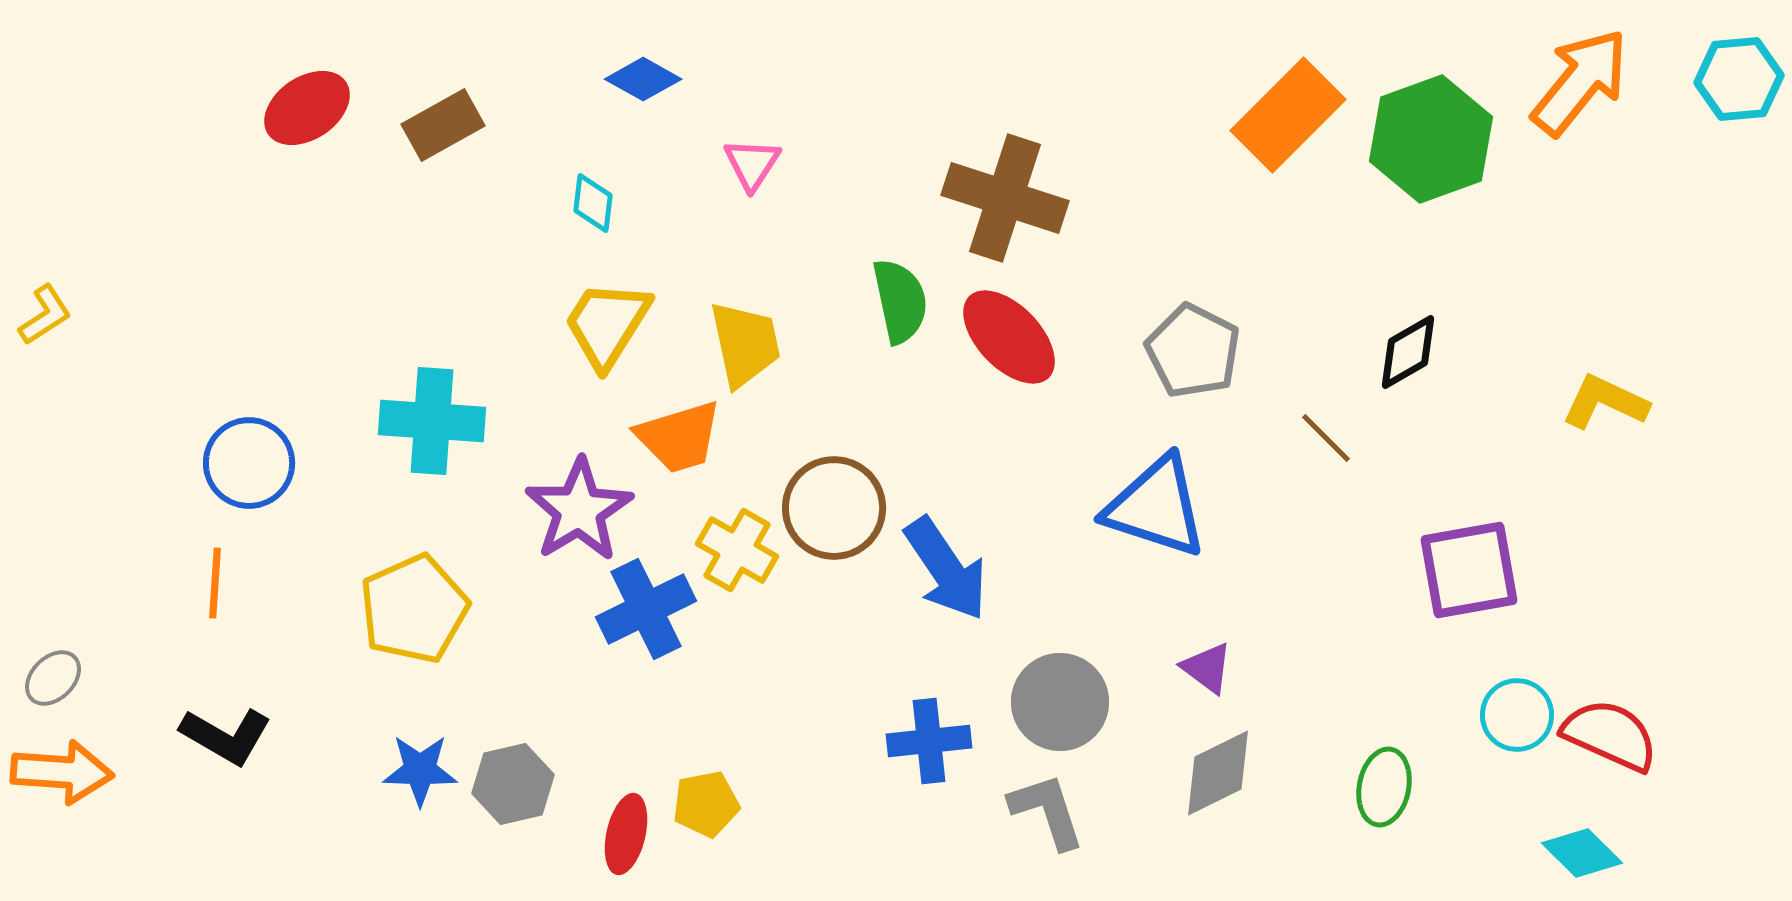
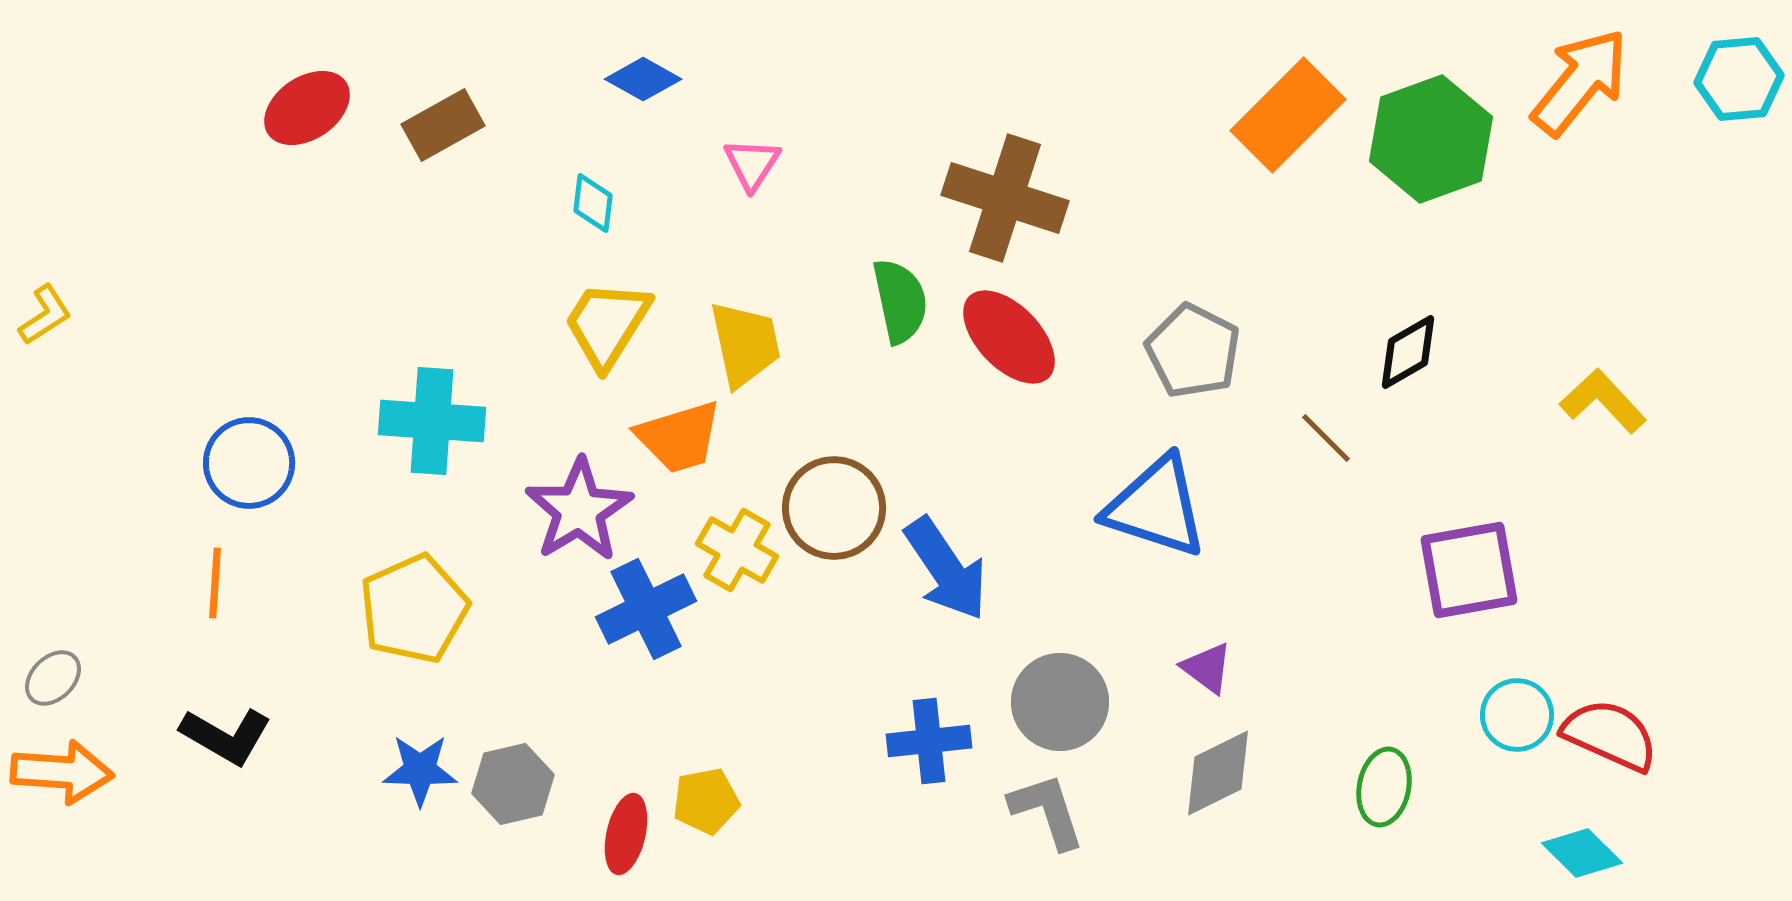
yellow L-shape at (1605, 402): moved 2 px left, 1 px up; rotated 22 degrees clockwise
yellow pentagon at (706, 804): moved 3 px up
